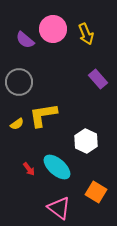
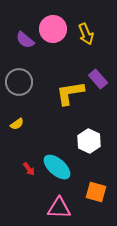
yellow L-shape: moved 27 px right, 22 px up
white hexagon: moved 3 px right
orange square: rotated 15 degrees counterclockwise
pink triangle: rotated 35 degrees counterclockwise
